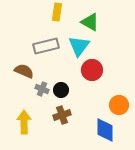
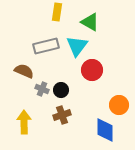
cyan triangle: moved 2 px left
